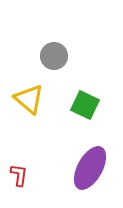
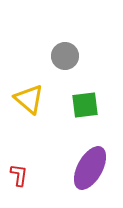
gray circle: moved 11 px right
green square: rotated 32 degrees counterclockwise
